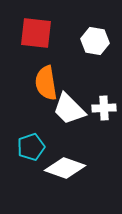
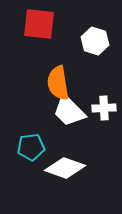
red square: moved 3 px right, 9 px up
white hexagon: rotated 8 degrees clockwise
orange semicircle: moved 12 px right
white trapezoid: moved 2 px down
cyan pentagon: rotated 12 degrees clockwise
